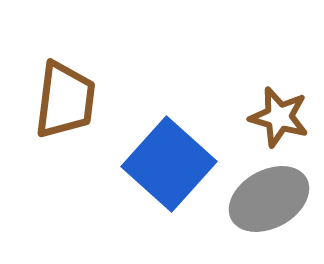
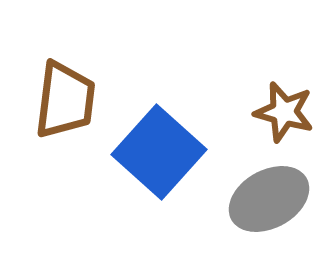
brown star: moved 5 px right, 5 px up
blue square: moved 10 px left, 12 px up
